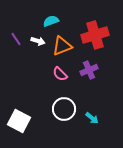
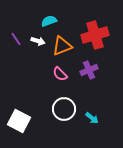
cyan semicircle: moved 2 px left
